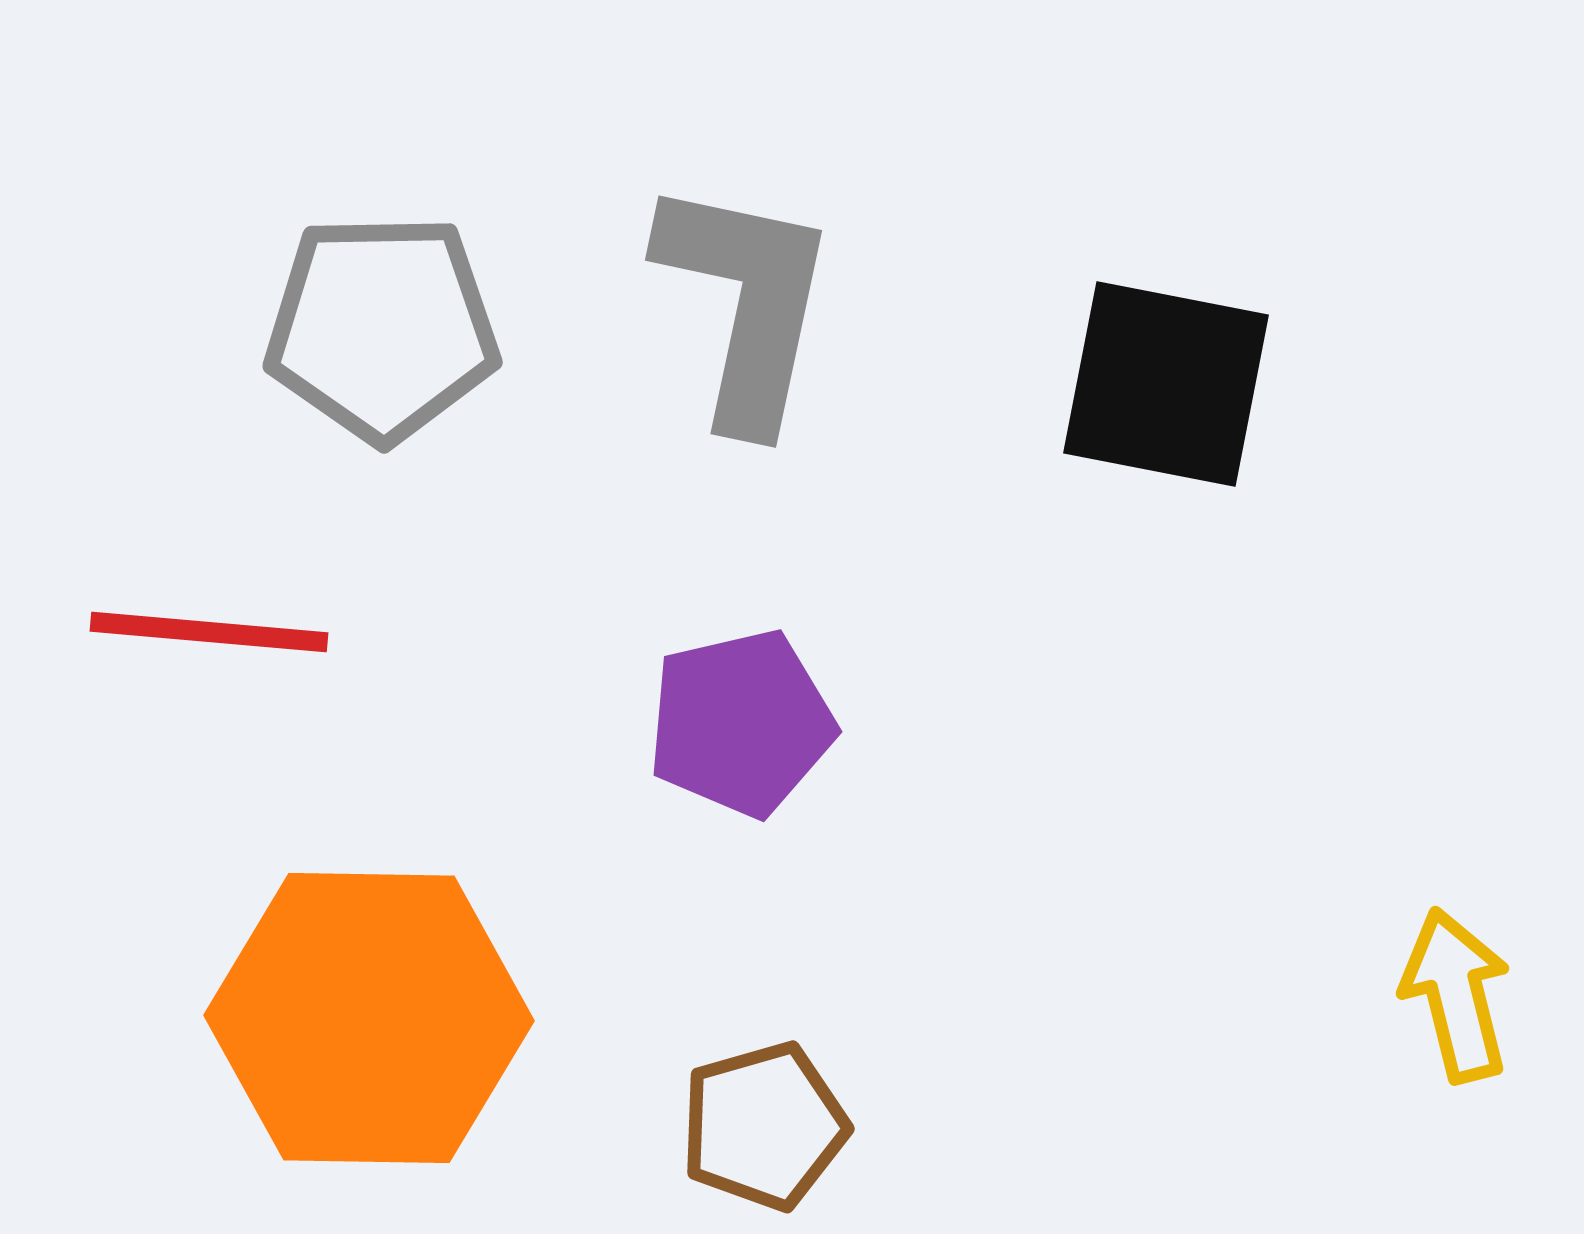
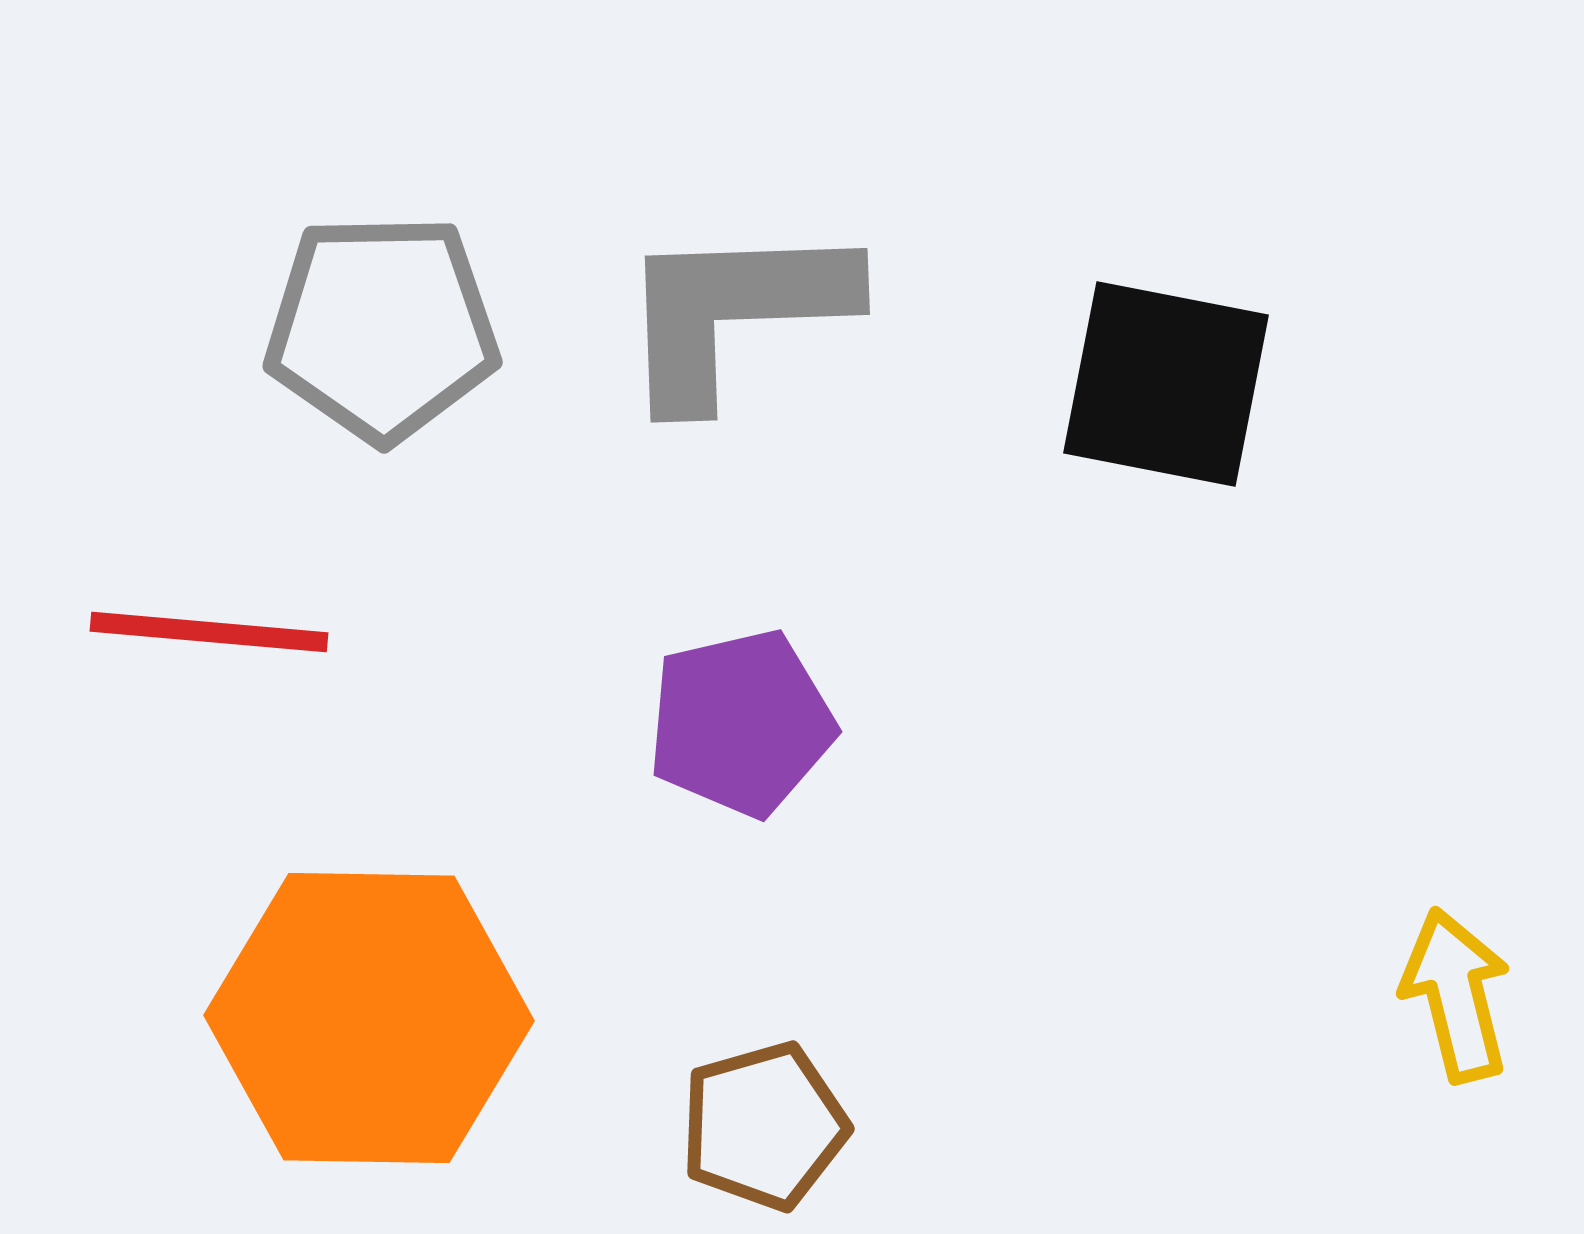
gray L-shape: moved 12 px left, 9 px down; rotated 104 degrees counterclockwise
